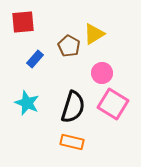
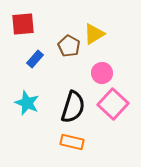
red square: moved 2 px down
pink square: rotated 12 degrees clockwise
